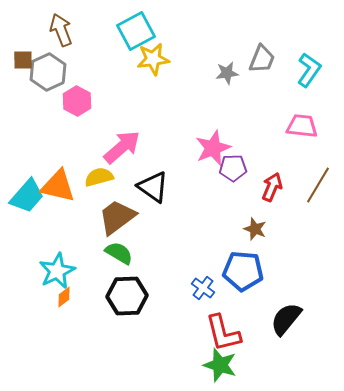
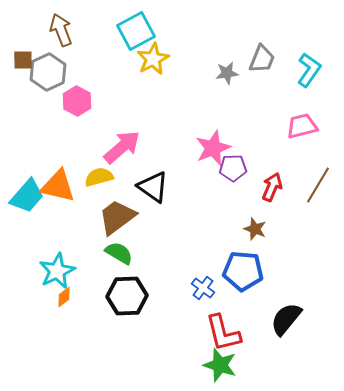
yellow star: rotated 20 degrees counterclockwise
pink trapezoid: rotated 20 degrees counterclockwise
